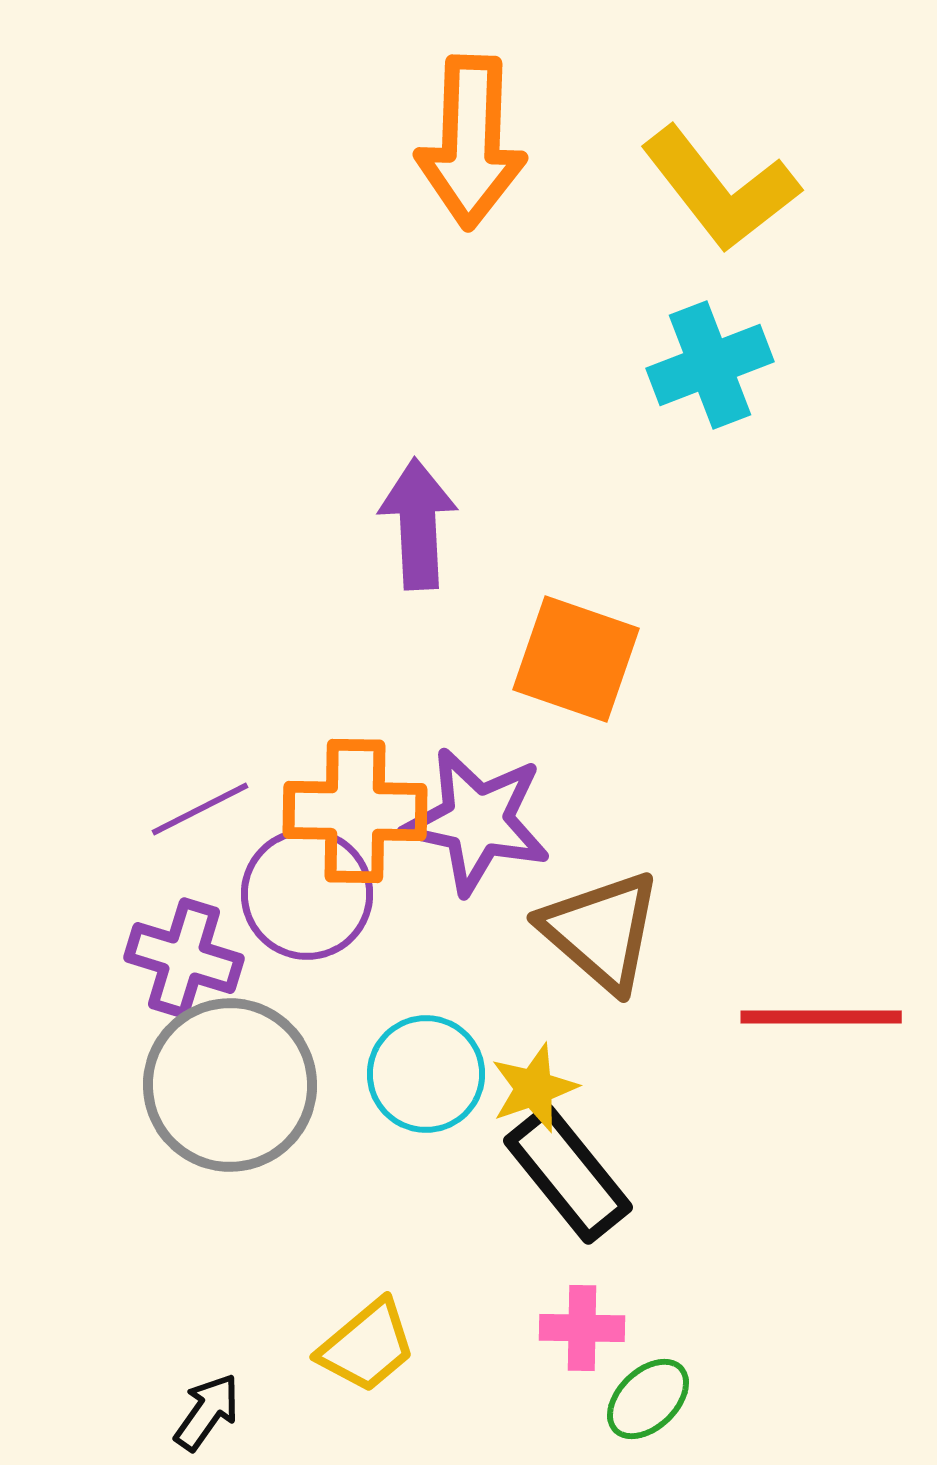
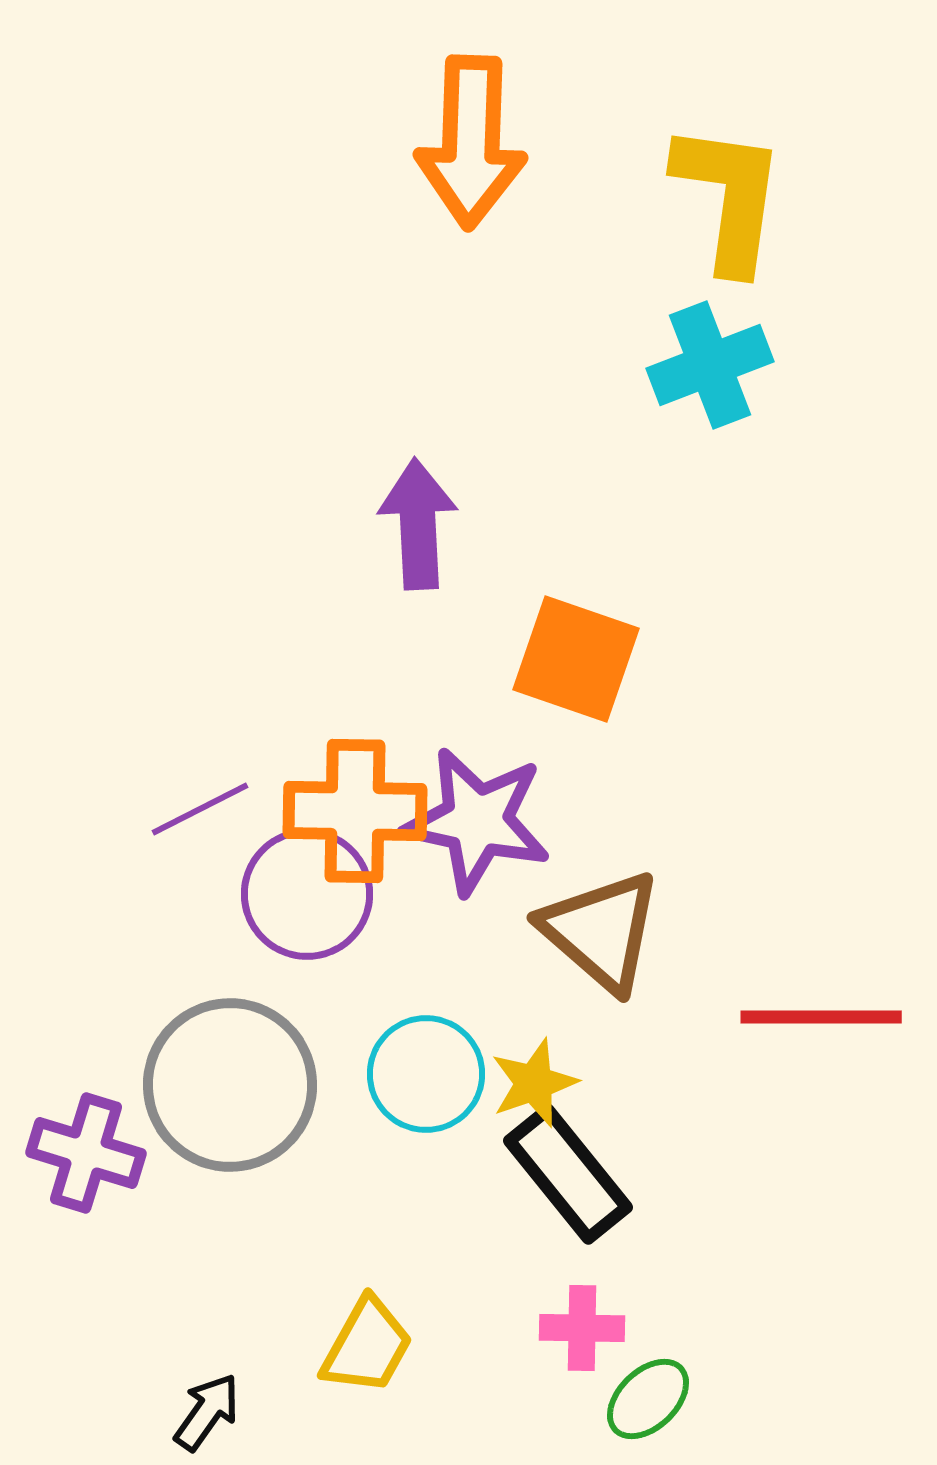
yellow L-shape: moved 9 px right, 8 px down; rotated 134 degrees counterclockwise
purple cross: moved 98 px left, 195 px down
yellow star: moved 5 px up
yellow trapezoid: rotated 21 degrees counterclockwise
